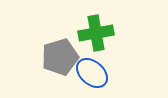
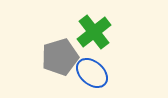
green cross: moved 2 px left, 1 px up; rotated 28 degrees counterclockwise
